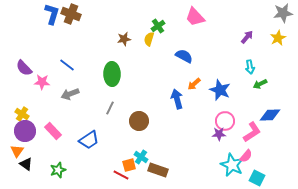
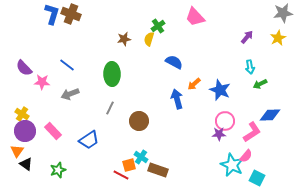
blue semicircle: moved 10 px left, 6 px down
